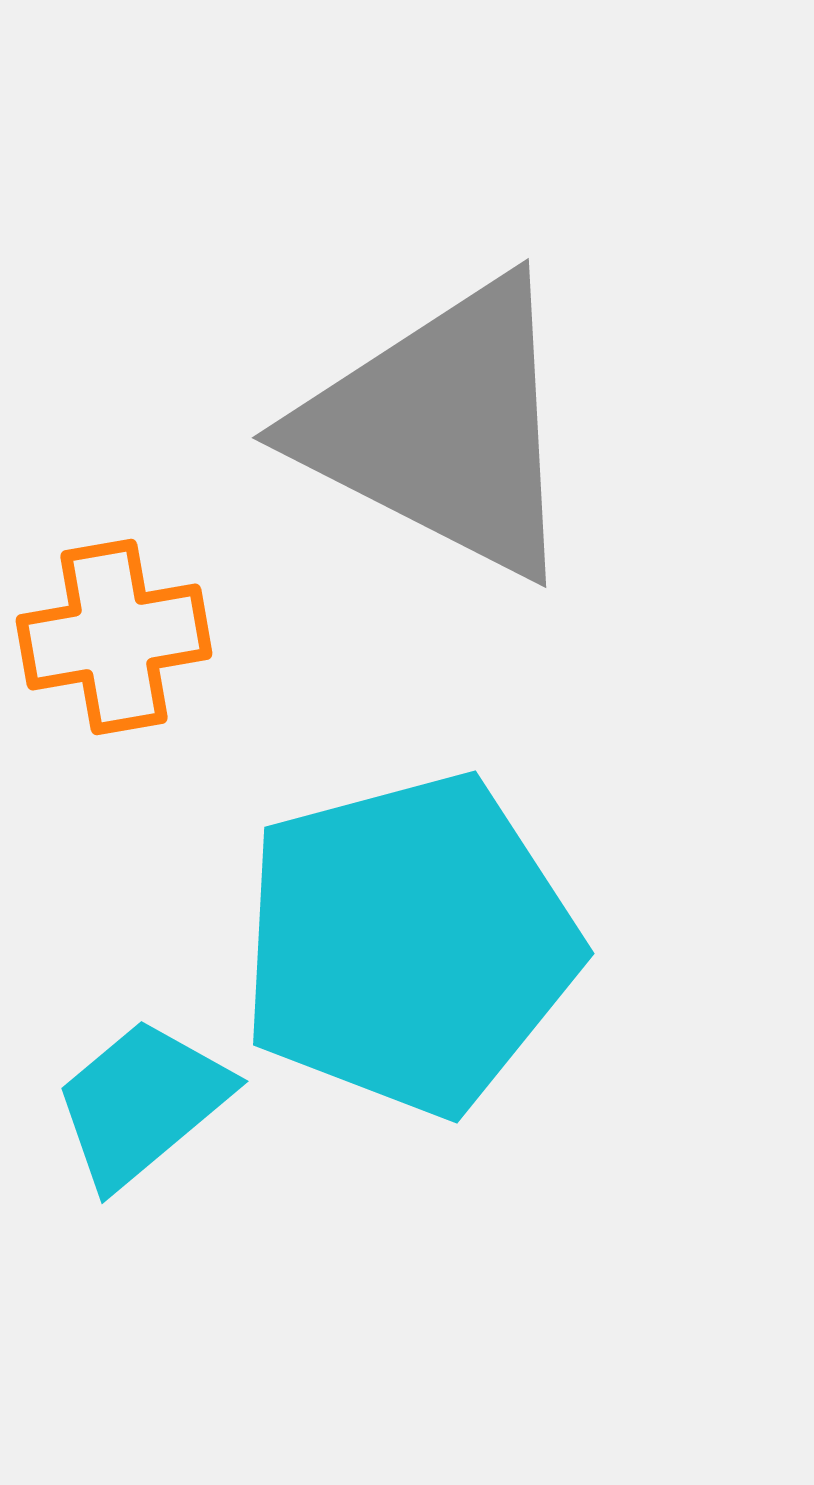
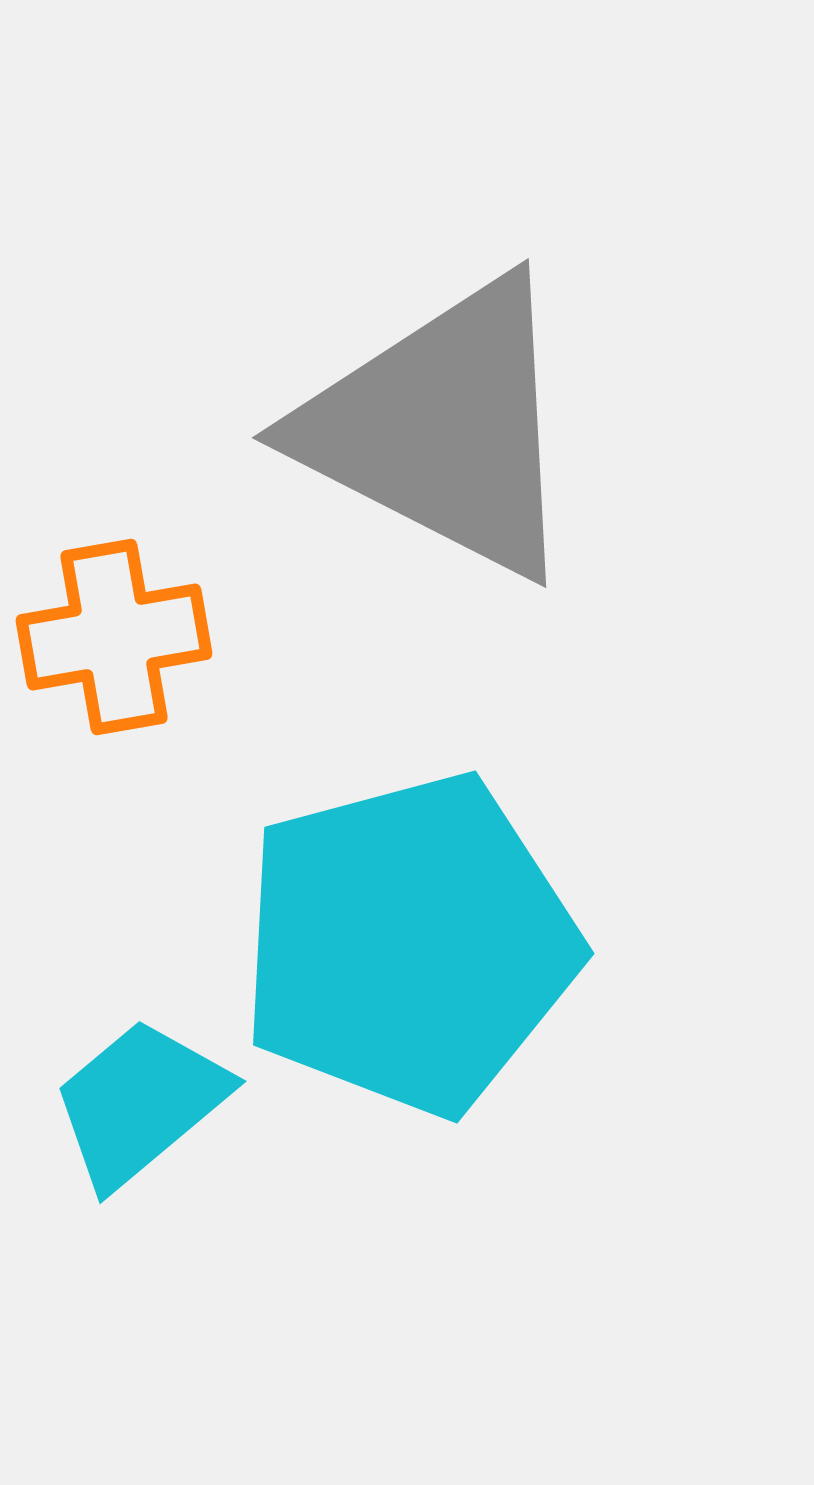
cyan trapezoid: moved 2 px left
